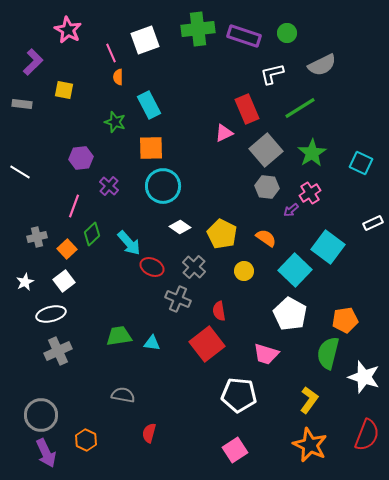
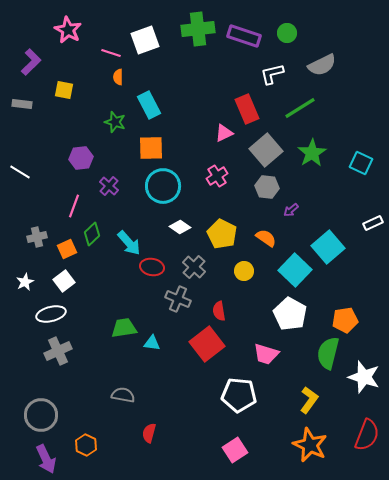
pink line at (111, 53): rotated 48 degrees counterclockwise
purple L-shape at (33, 62): moved 2 px left
pink cross at (310, 193): moved 93 px left, 17 px up
cyan square at (328, 247): rotated 12 degrees clockwise
orange square at (67, 249): rotated 18 degrees clockwise
red ellipse at (152, 267): rotated 15 degrees counterclockwise
green trapezoid at (119, 336): moved 5 px right, 8 px up
orange hexagon at (86, 440): moved 5 px down
purple arrow at (46, 453): moved 6 px down
